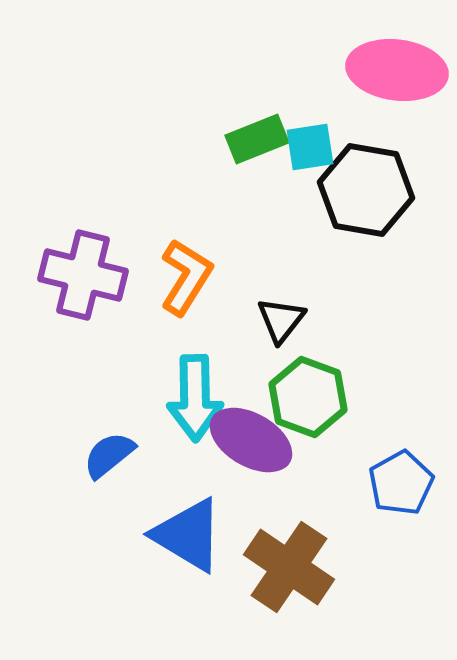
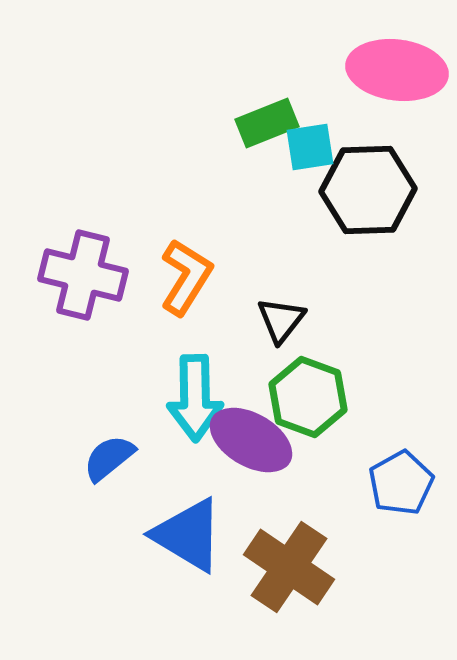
green rectangle: moved 10 px right, 16 px up
black hexagon: moved 2 px right; rotated 12 degrees counterclockwise
blue semicircle: moved 3 px down
